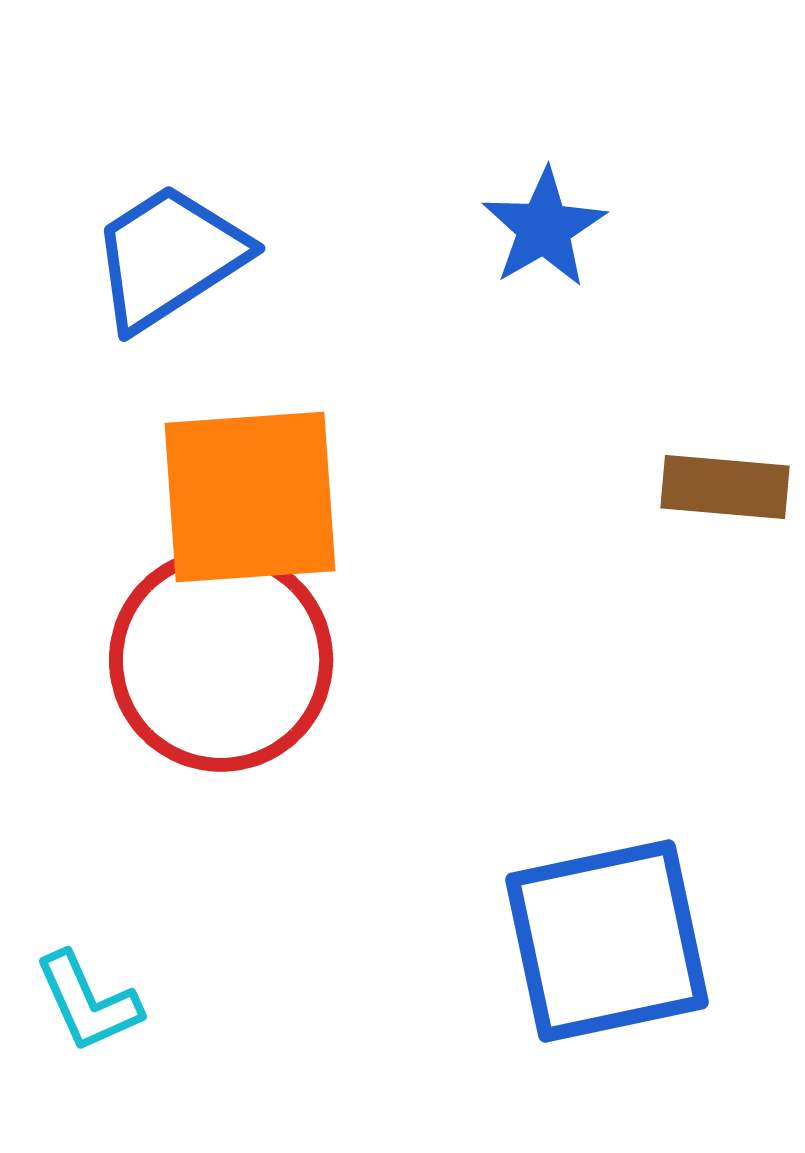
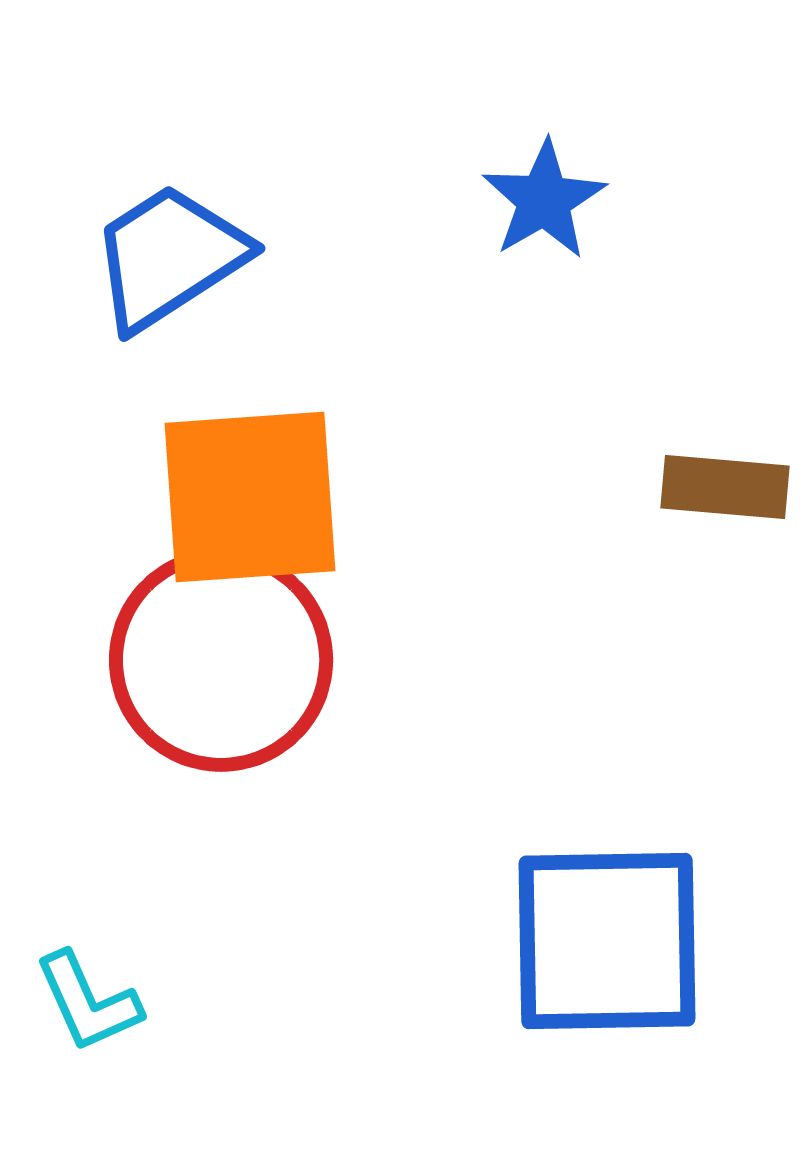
blue star: moved 28 px up
blue square: rotated 11 degrees clockwise
